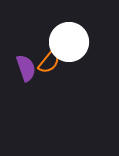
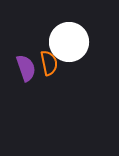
orange semicircle: moved 1 px down; rotated 50 degrees counterclockwise
